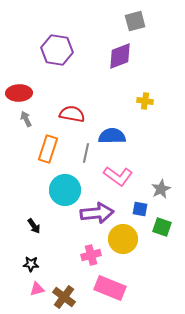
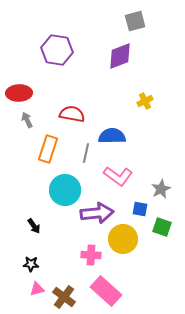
yellow cross: rotated 35 degrees counterclockwise
gray arrow: moved 1 px right, 1 px down
pink cross: rotated 18 degrees clockwise
pink rectangle: moved 4 px left, 3 px down; rotated 20 degrees clockwise
